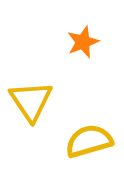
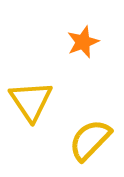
yellow semicircle: moved 1 px right, 1 px up; rotated 30 degrees counterclockwise
